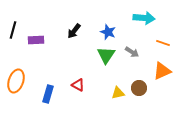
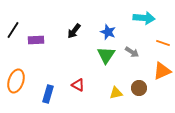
black line: rotated 18 degrees clockwise
yellow triangle: moved 2 px left
